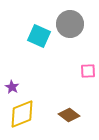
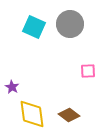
cyan square: moved 5 px left, 9 px up
yellow diamond: moved 10 px right; rotated 76 degrees counterclockwise
